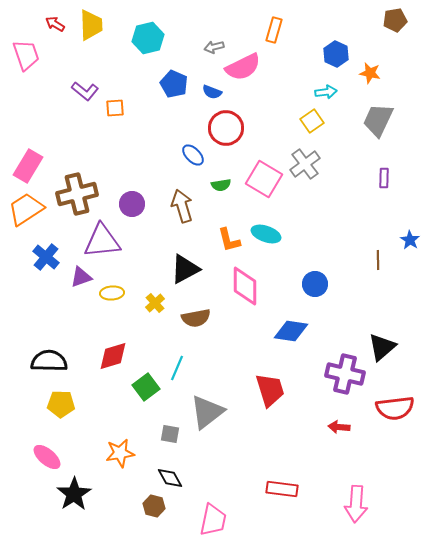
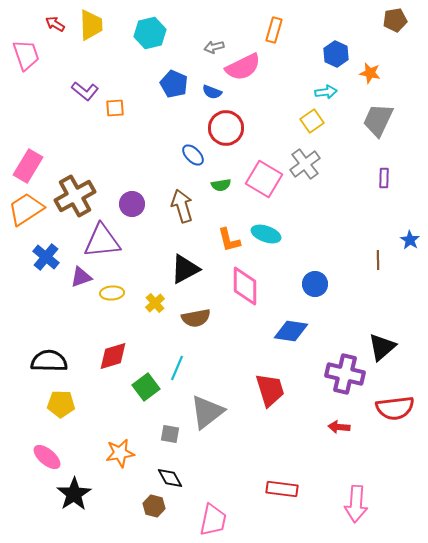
cyan hexagon at (148, 38): moved 2 px right, 5 px up
brown cross at (77, 194): moved 2 px left, 2 px down; rotated 15 degrees counterclockwise
